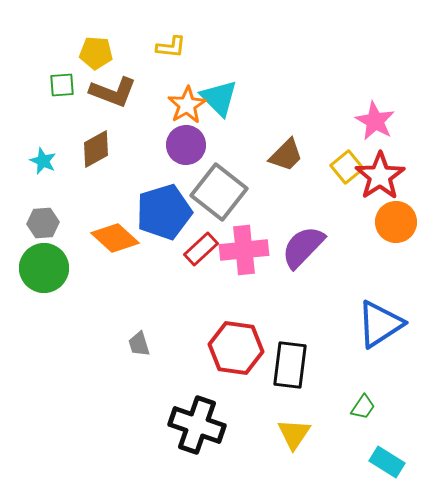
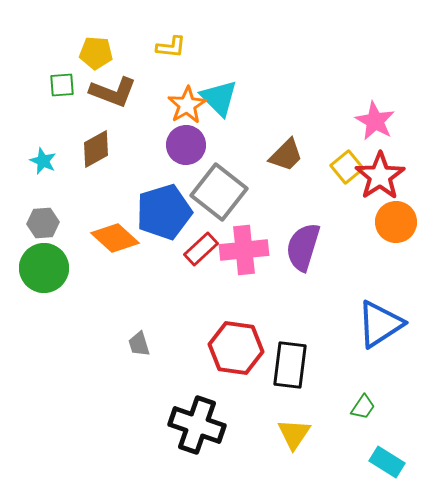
purple semicircle: rotated 27 degrees counterclockwise
